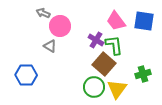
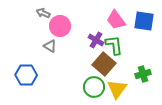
pink trapezoid: moved 1 px up
